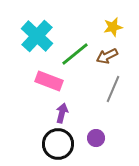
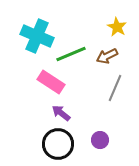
yellow star: moved 4 px right; rotated 30 degrees counterclockwise
cyan cross: rotated 20 degrees counterclockwise
green line: moved 4 px left; rotated 16 degrees clockwise
pink rectangle: moved 2 px right, 1 px down; rotated 12 degrees clockwise
gray line: moved 2 px right, 1 px up
purple arrow: moved 1 px left; rotated 66 degrees counterclockwise
purple circle: moved 4 px right, 2 px down
